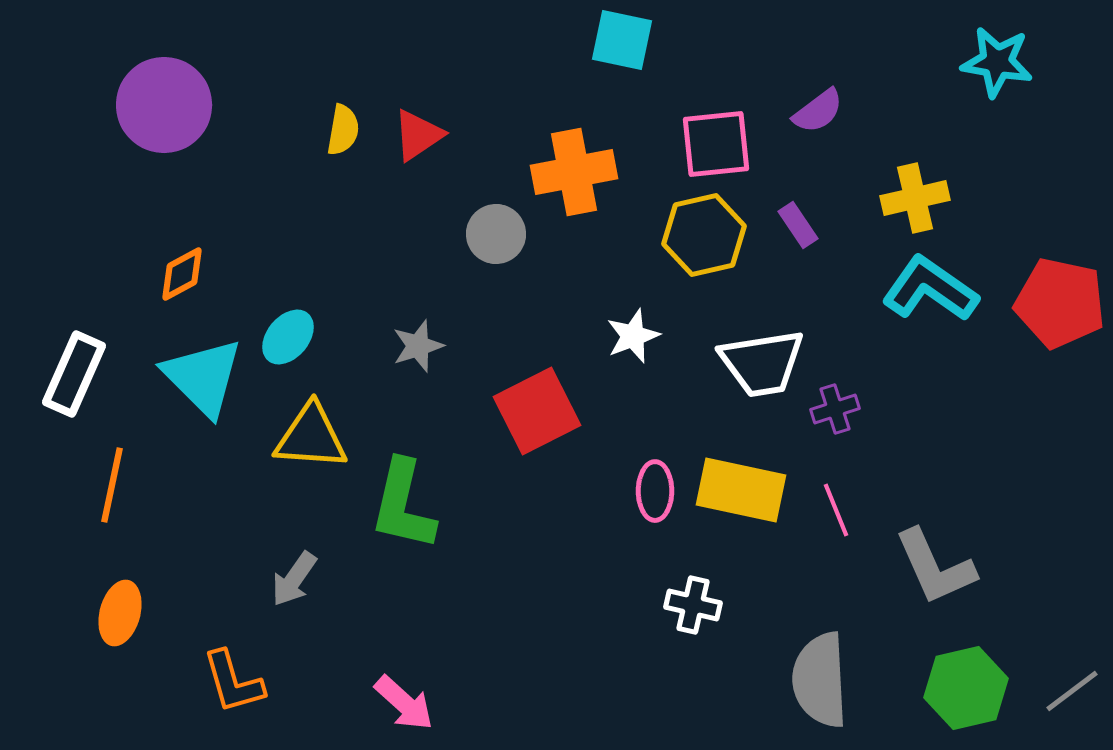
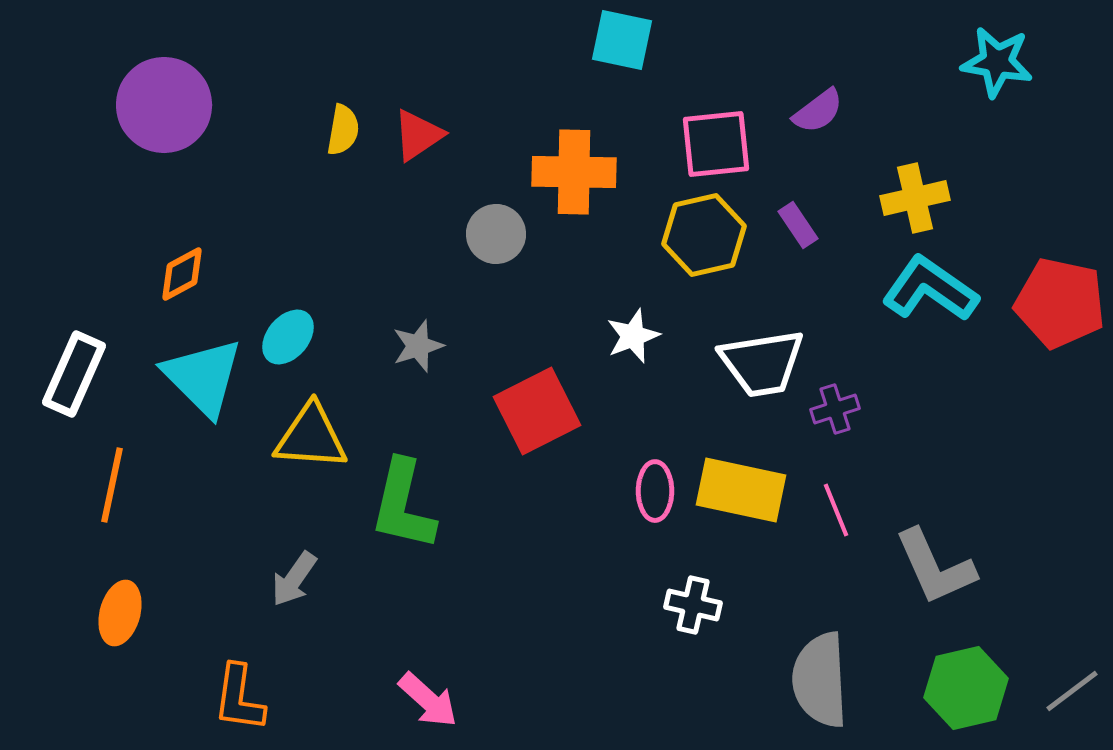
orange cross: rotated 12 degrees clockwise
orange L-shape: moved 6 px right, 16 px down; rotated 24 degrees clockwise
pink arrow: moved 24 px right, 3 px up
